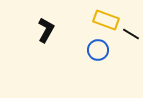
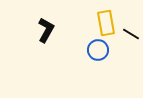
yellow rectangle: moved 3 px down; rotated 60 degrees clockwise
